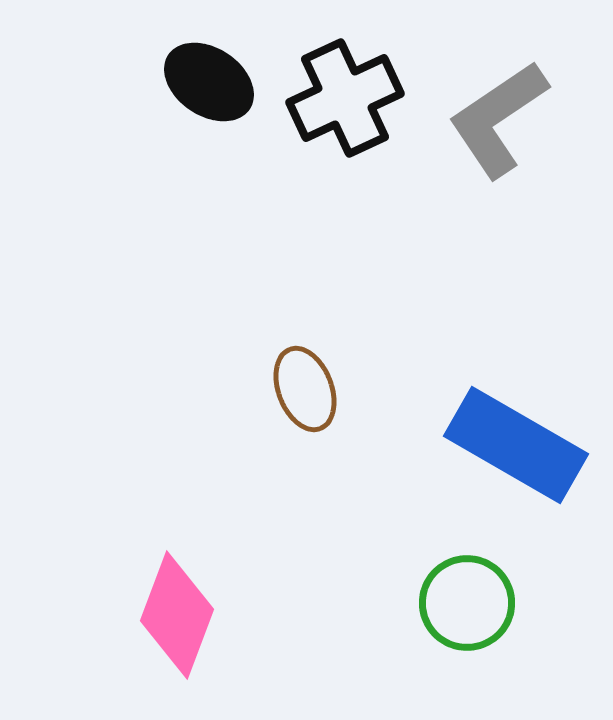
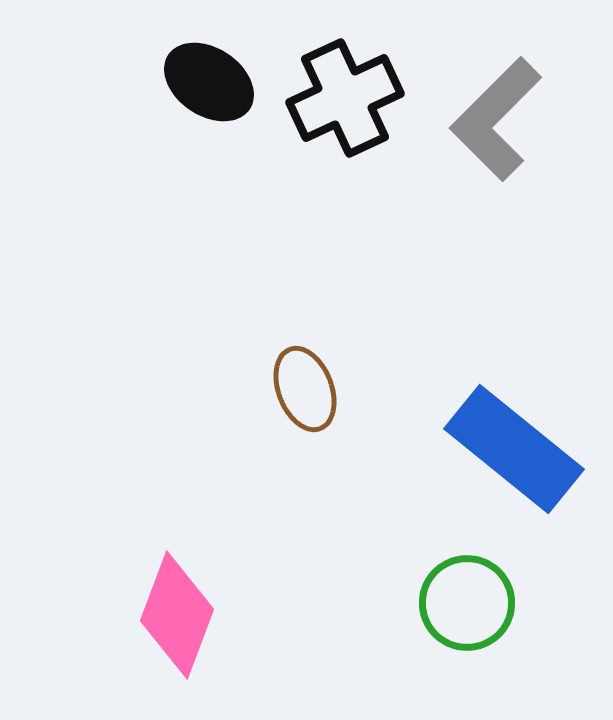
gray L-shape: moved 2 px left; rotated 11 degrees counterclockwise
blue rectangle: moved 2 px left, 4 px down; rotated 9 degrees clockwise
